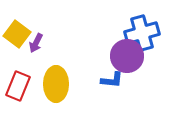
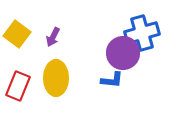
purple arrow: moved 17 px right, 6 px up
purple circle: moved 4 px left, 3 px up
yellow ellipse: moved 6 px up
